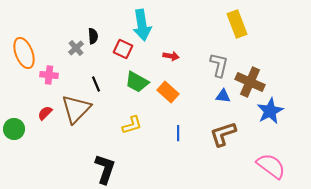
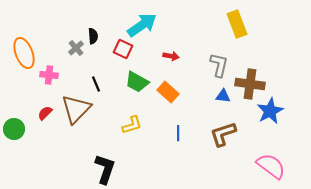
cyan arrow: rotated 116 degrees counterclockwise
brown cross: moved 2 px down; rotated 16 degrees counterclockwise
